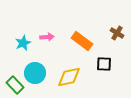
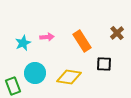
brown cross: rotated 16 degrees clockwise
orange rectangle: rotated 20 degrees clockwise
yellow diamond: rotated 20 degrees clockwise
green rectangle: moved 2 px left, 1 px down; rotated 24 degrees clockwise
